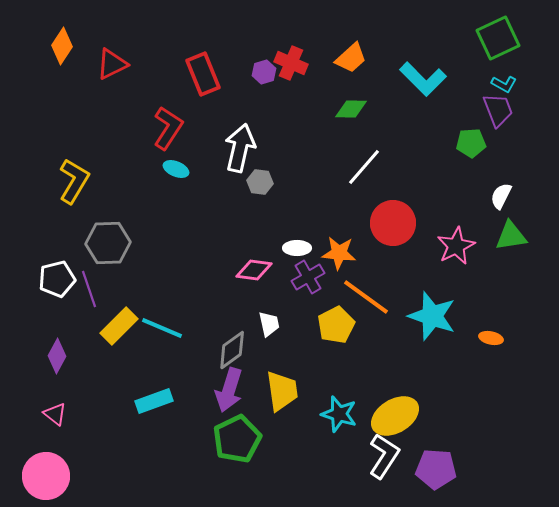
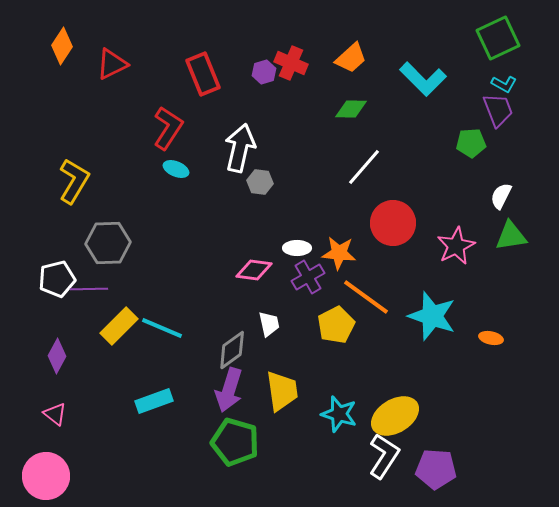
purple line at (89, 289): rotated 72 degrees counterclockwise
green pentagon at (237, 439): moved 2 px left, 3 px down; rotated 30 degrees counterclockwise
